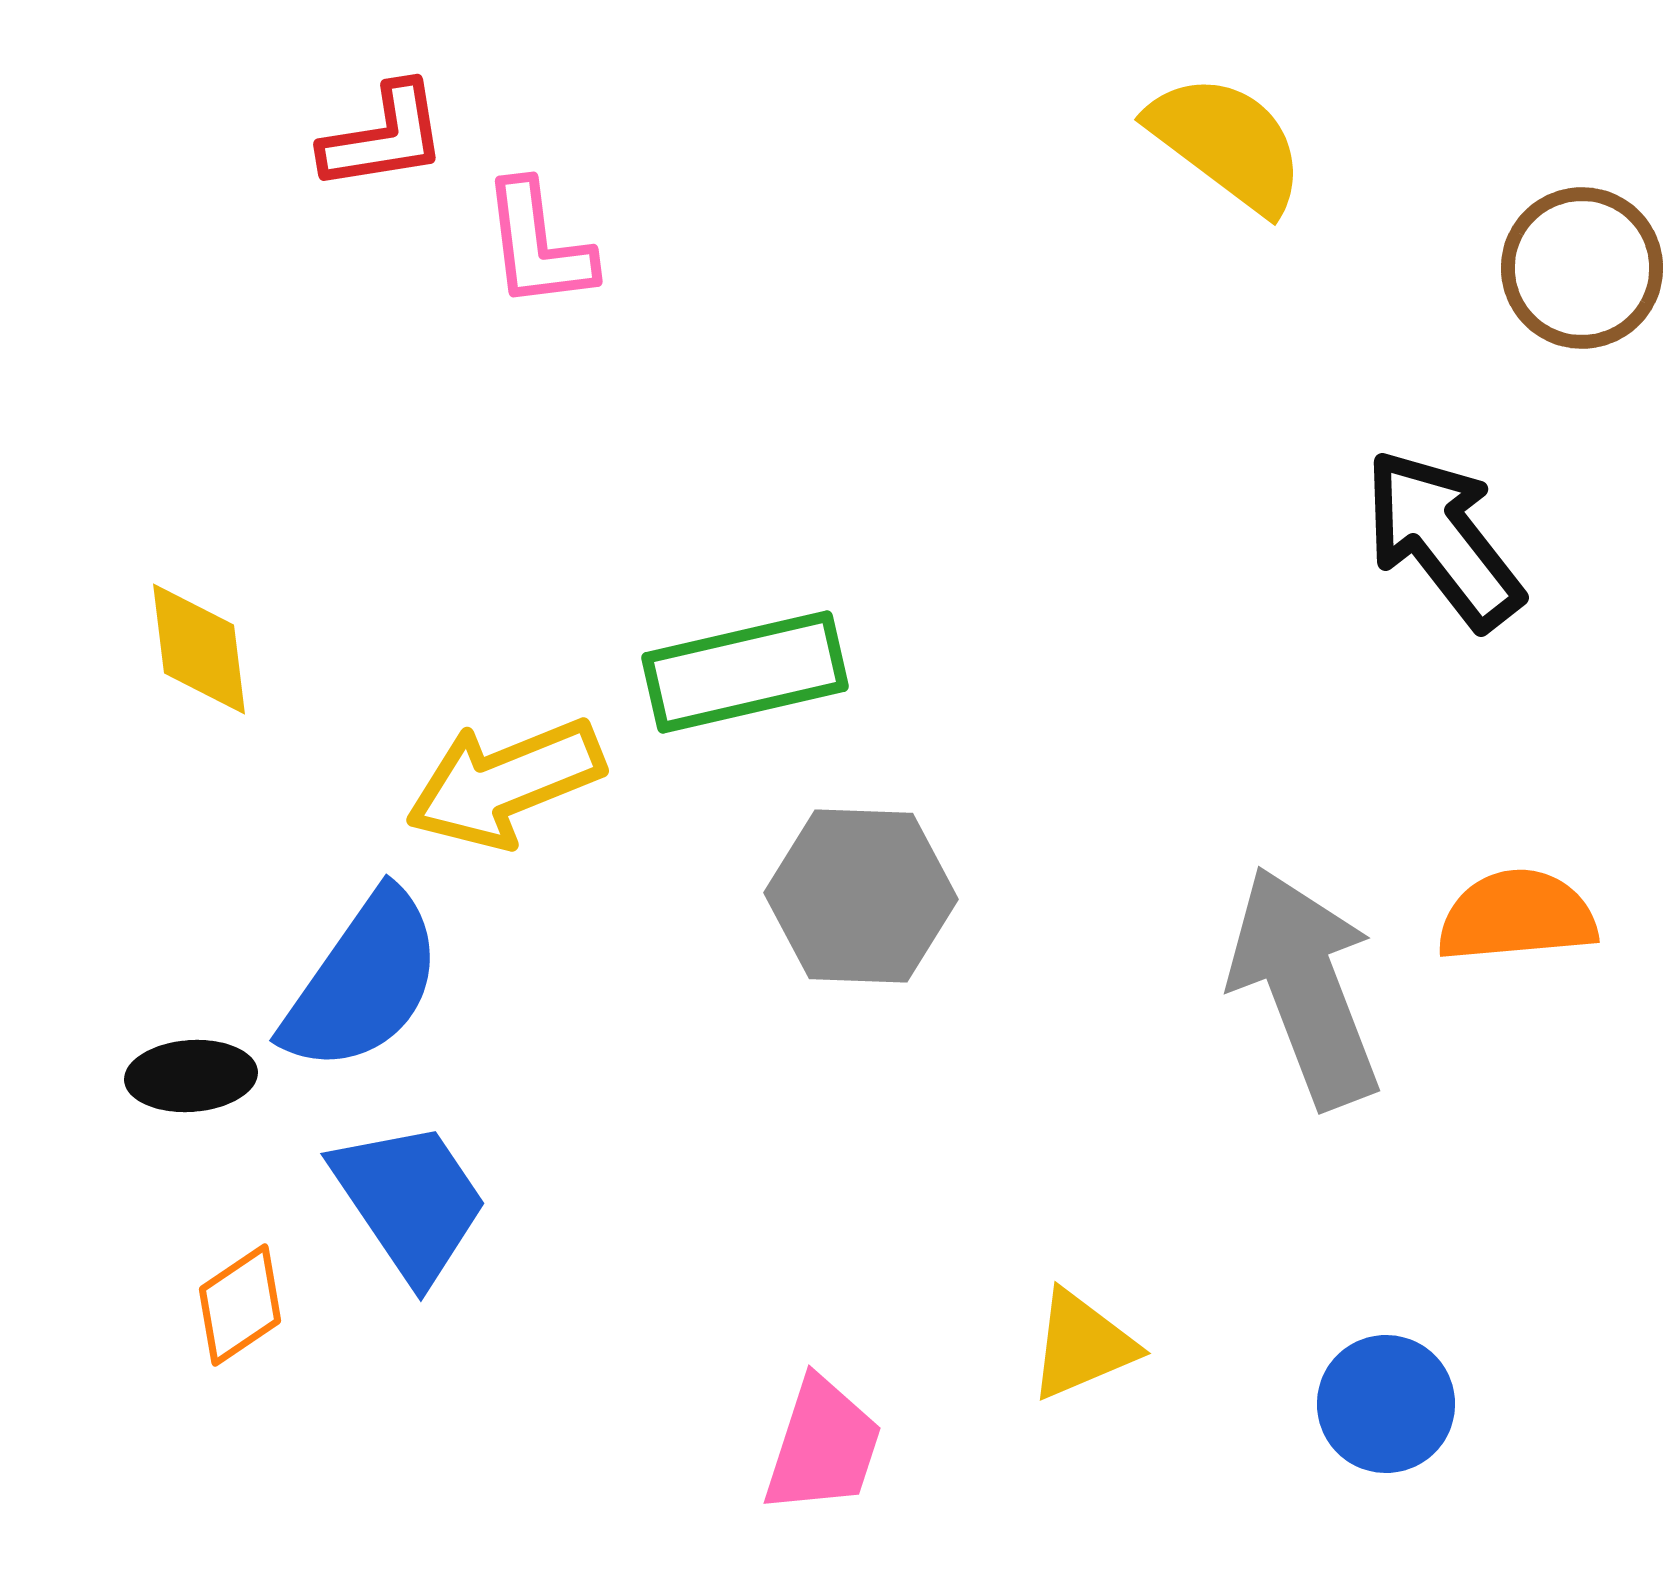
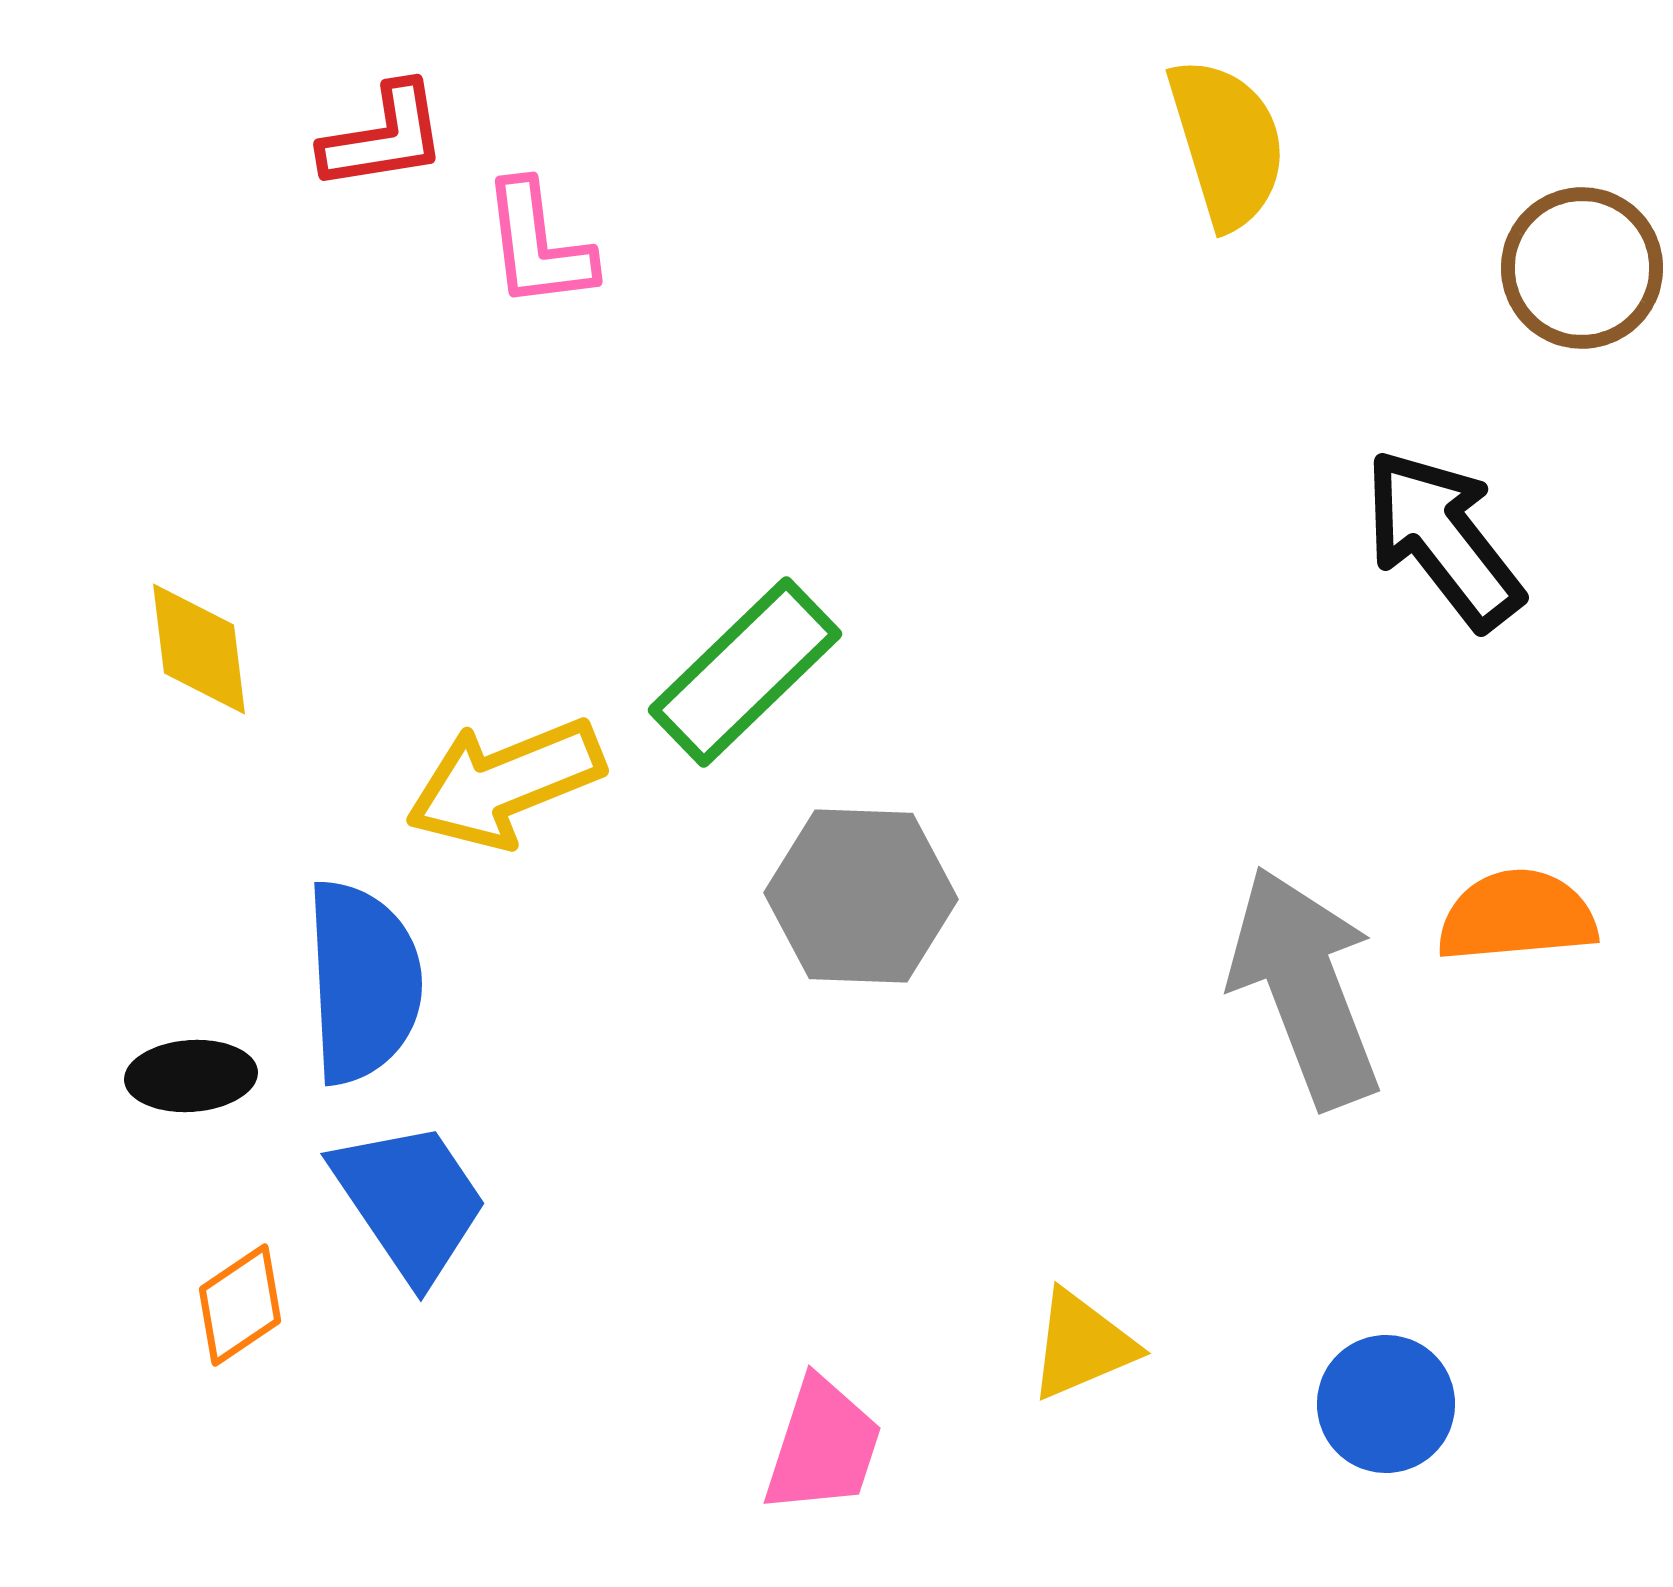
yellow semicircle: rotated 36 degrees clockwise
green rectangle: rotated 31 degrees counterclockwise
blue semicircle: rotated 38 degrees counterclockwise
